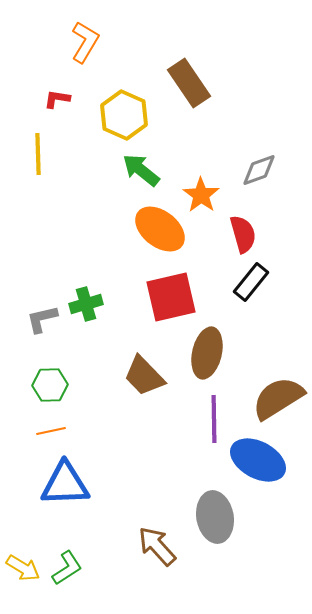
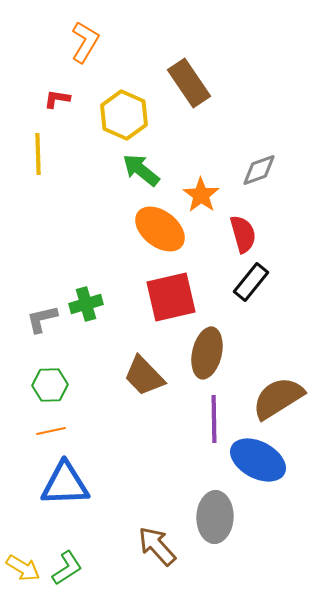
gray ellipse: rotated 12 degrees clockwise
